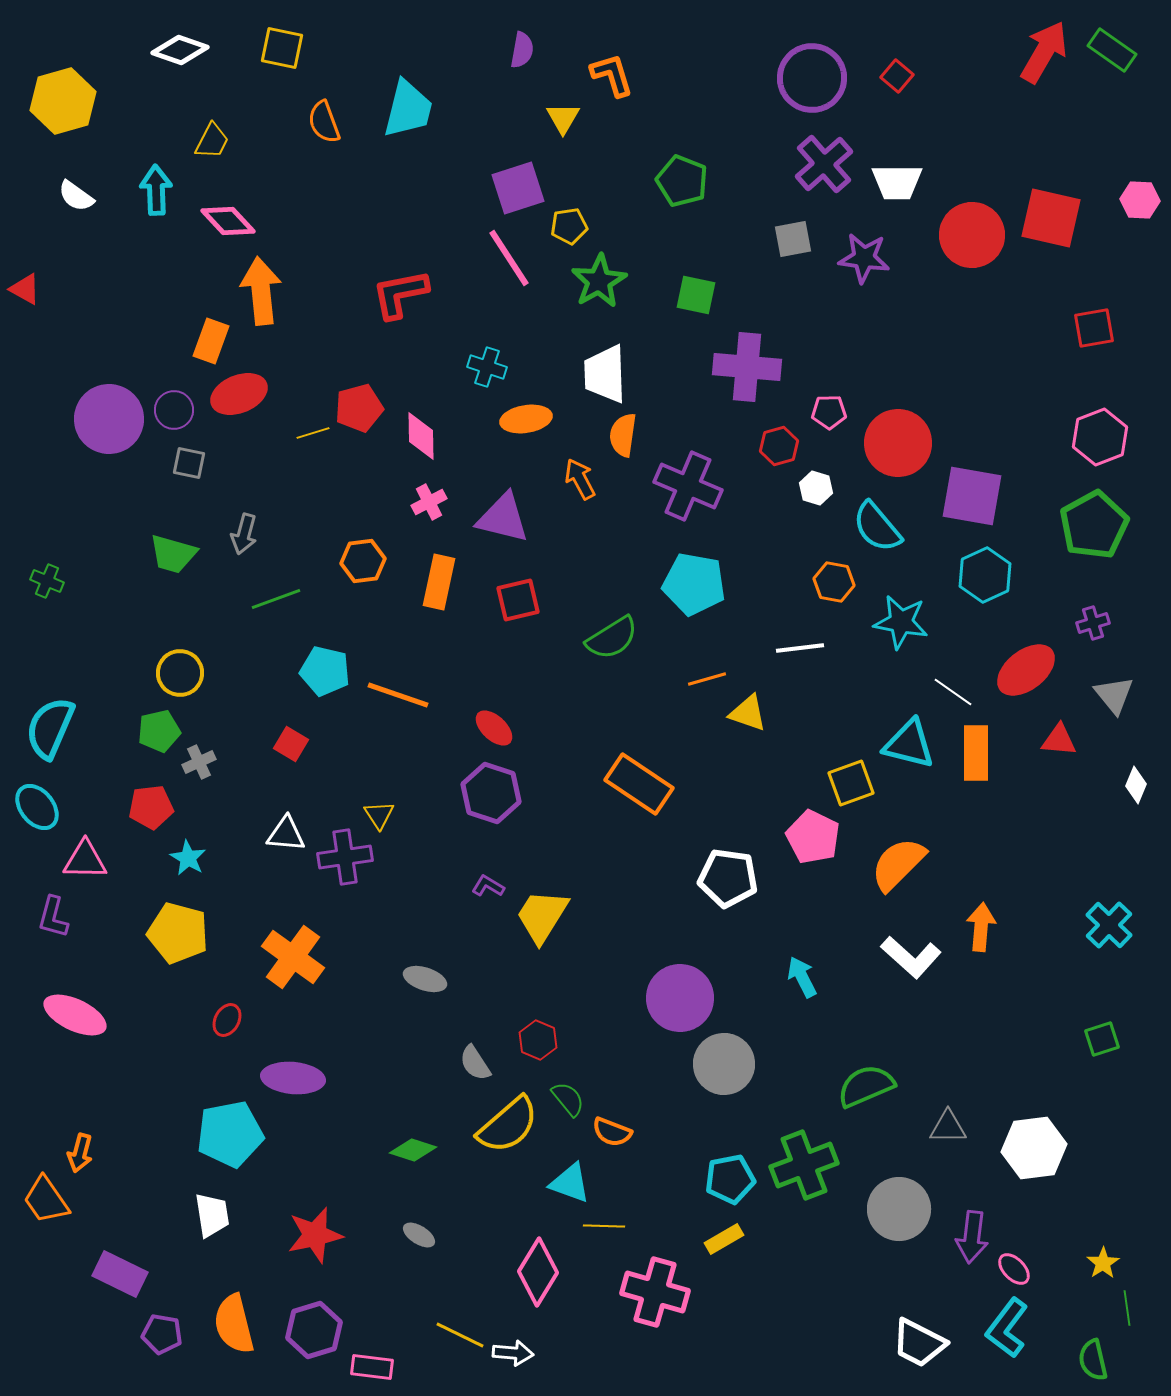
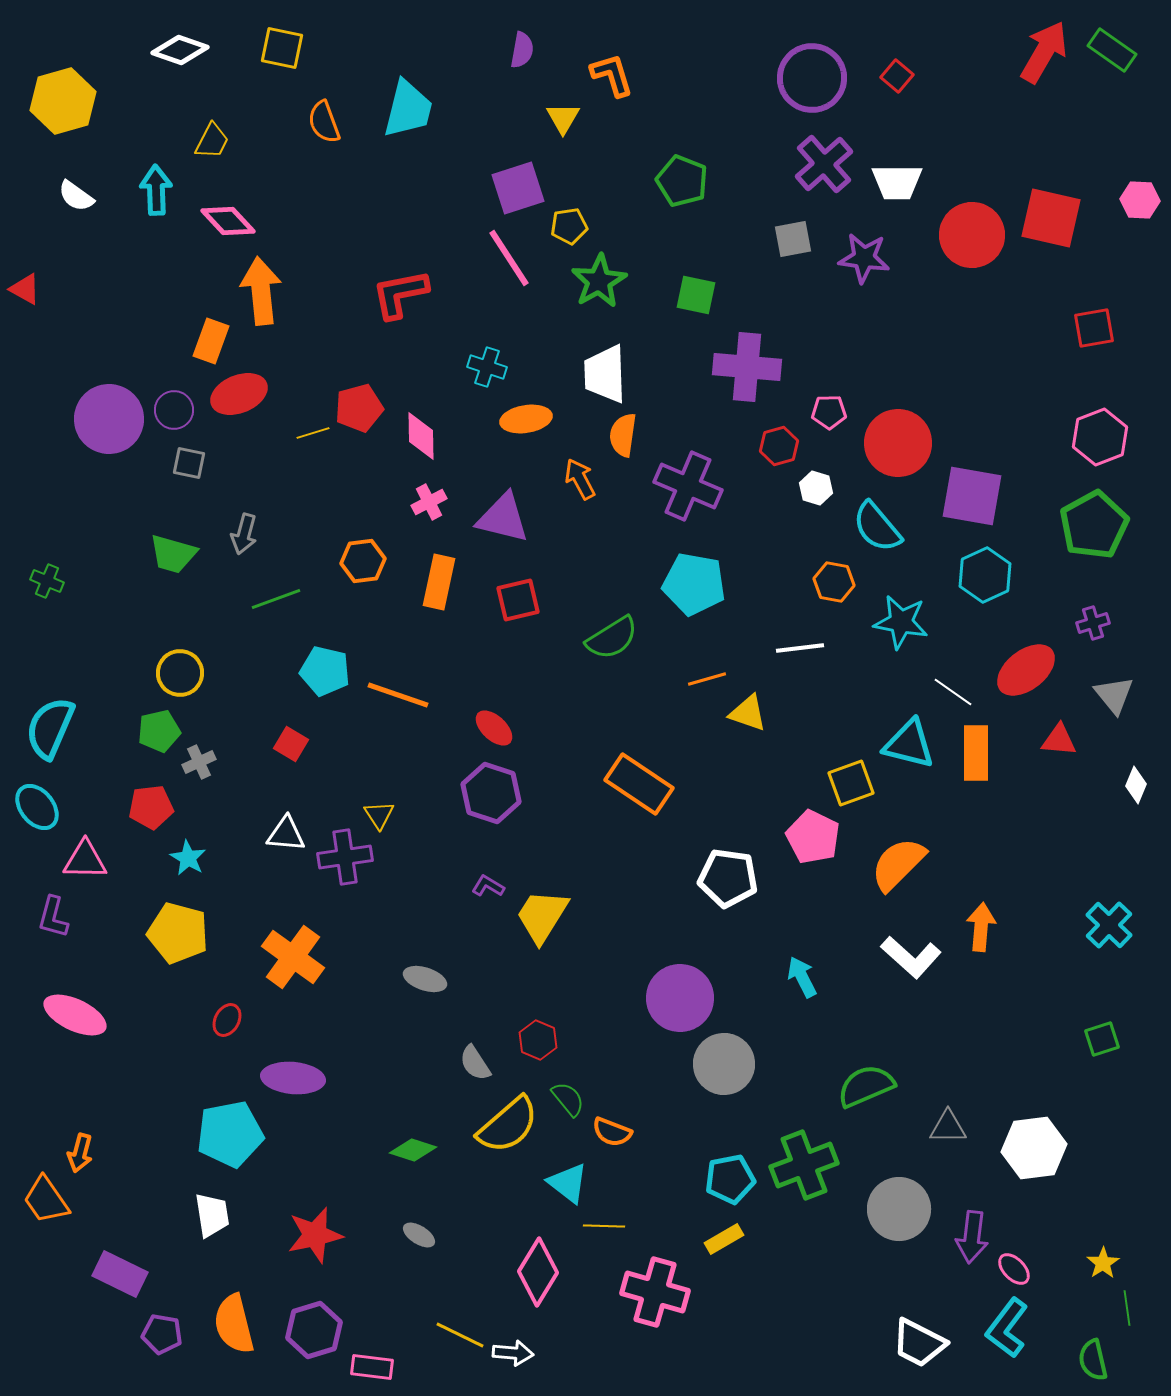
cyan triangle at (570, 1183): moved 2 px left; rotated 18 degrees clockwise
